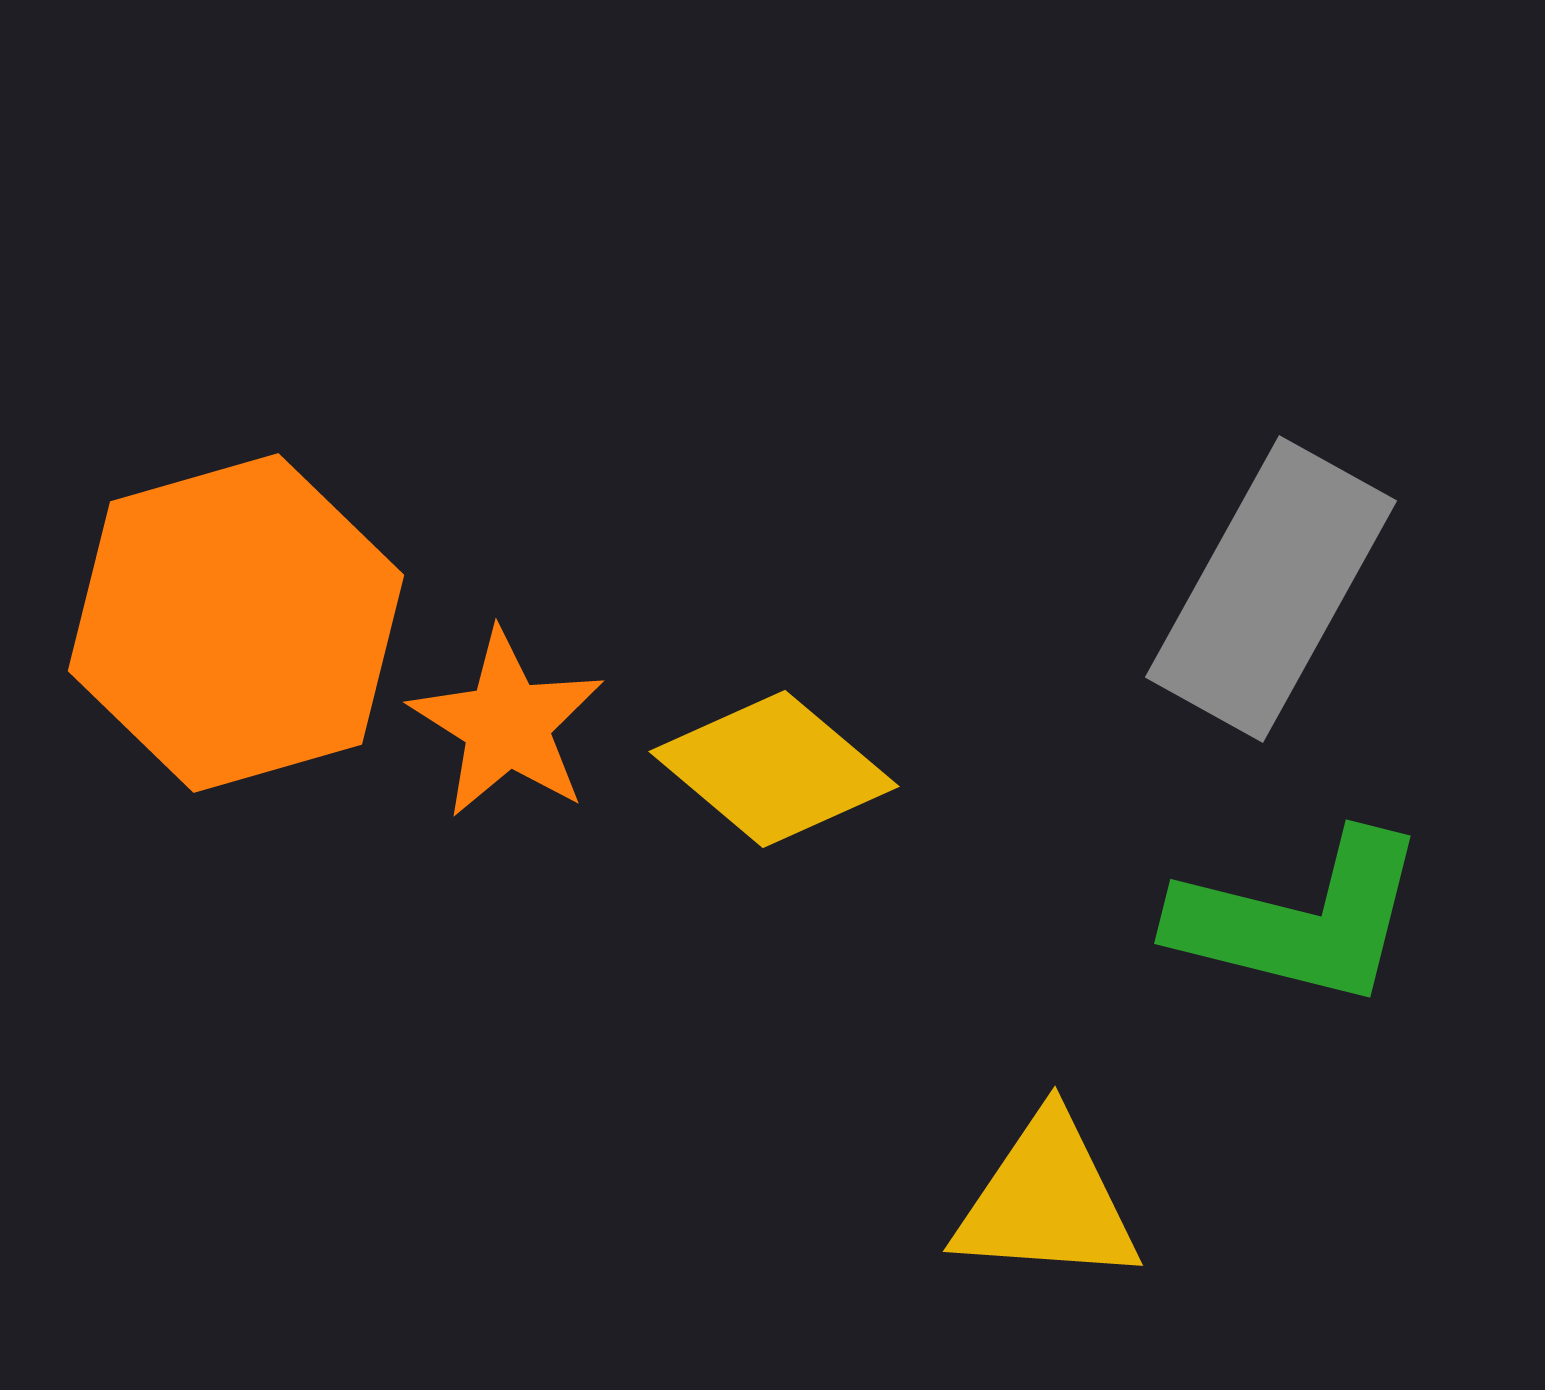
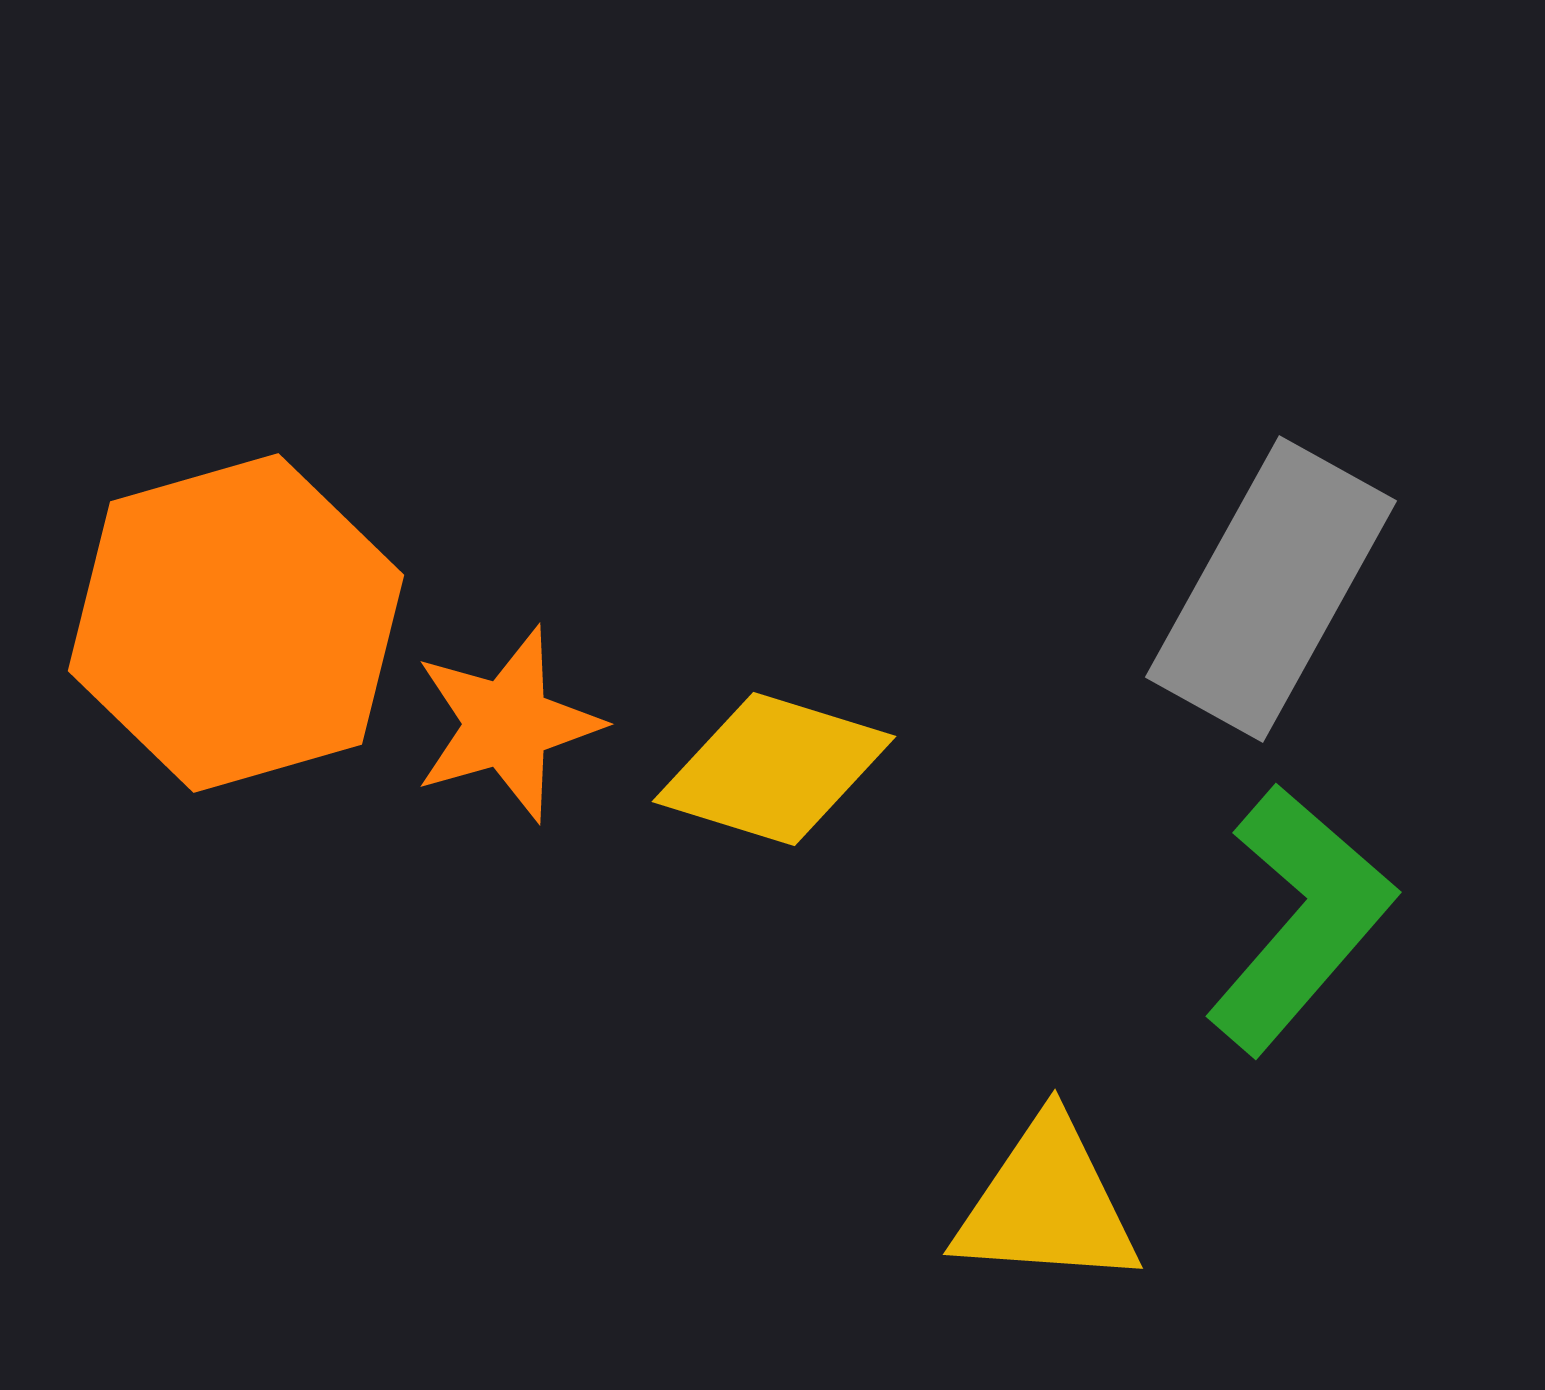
orange star: rotated 24 degrees clockwise
yellow diamond: rotated 23 degrees counterclockwise
green L-shape: rotated 63 degrees counterclockwise
yellow triangle: moved 3 px down
